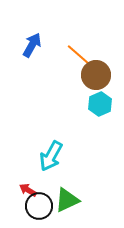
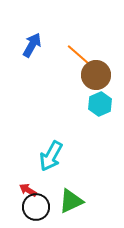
green triangle: moved 4 px right, 1 px down
black circle: moved 3 px left, 1 px down
